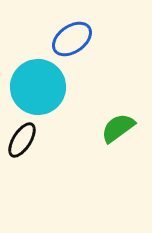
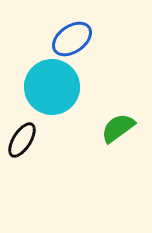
cyan circle: moved 14 px right
